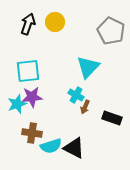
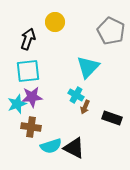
black arrow: moved 15 px down
brown cross: moved 1 px left, 6 px up
